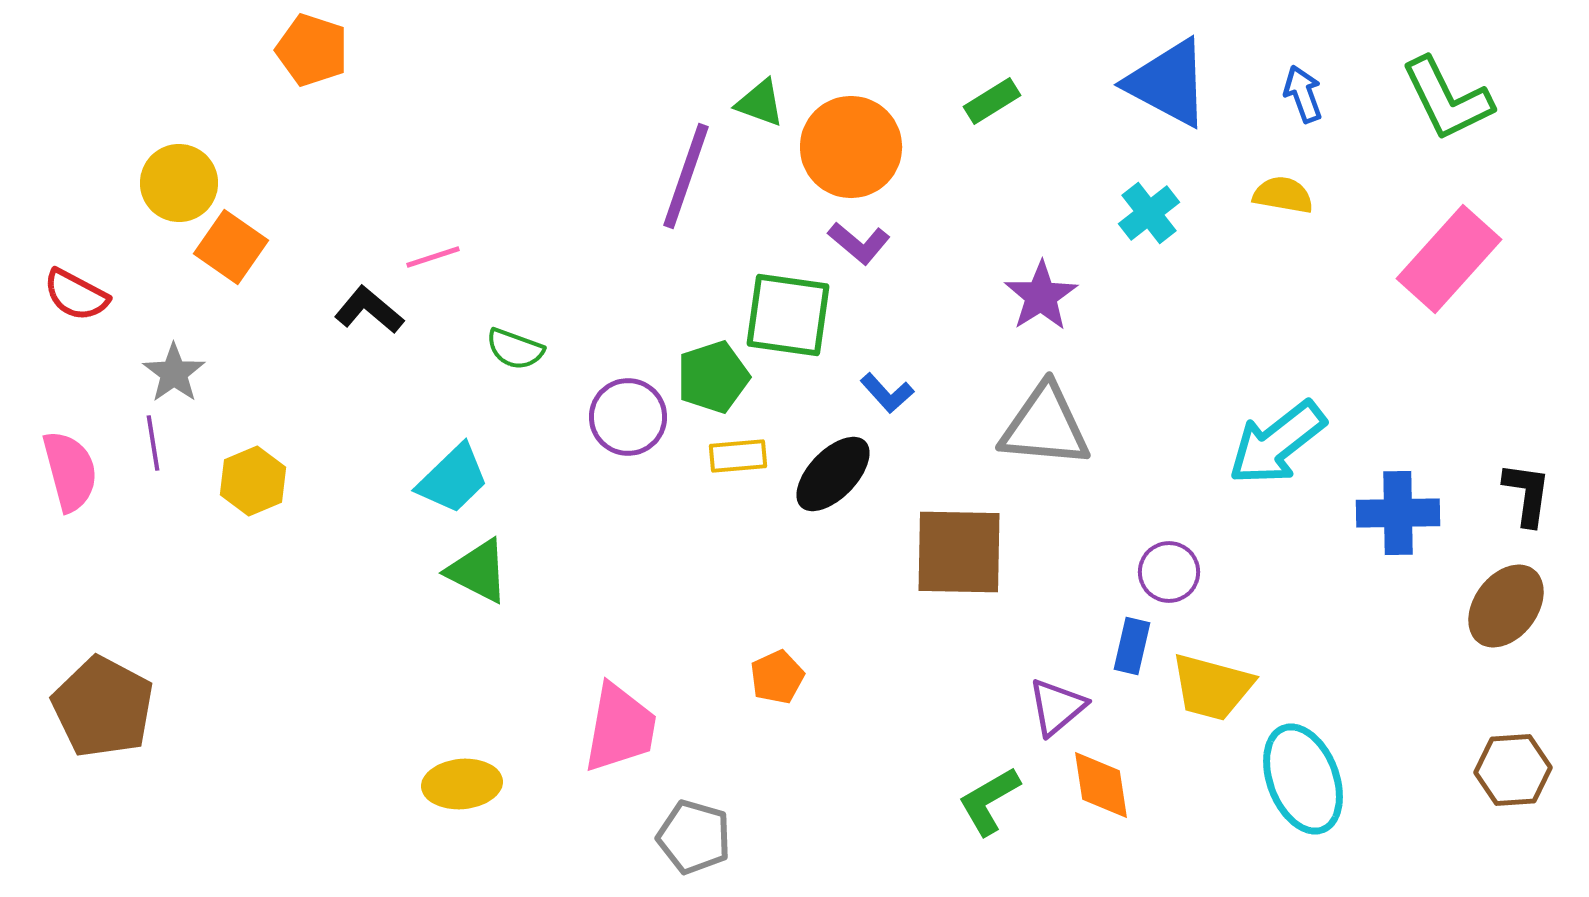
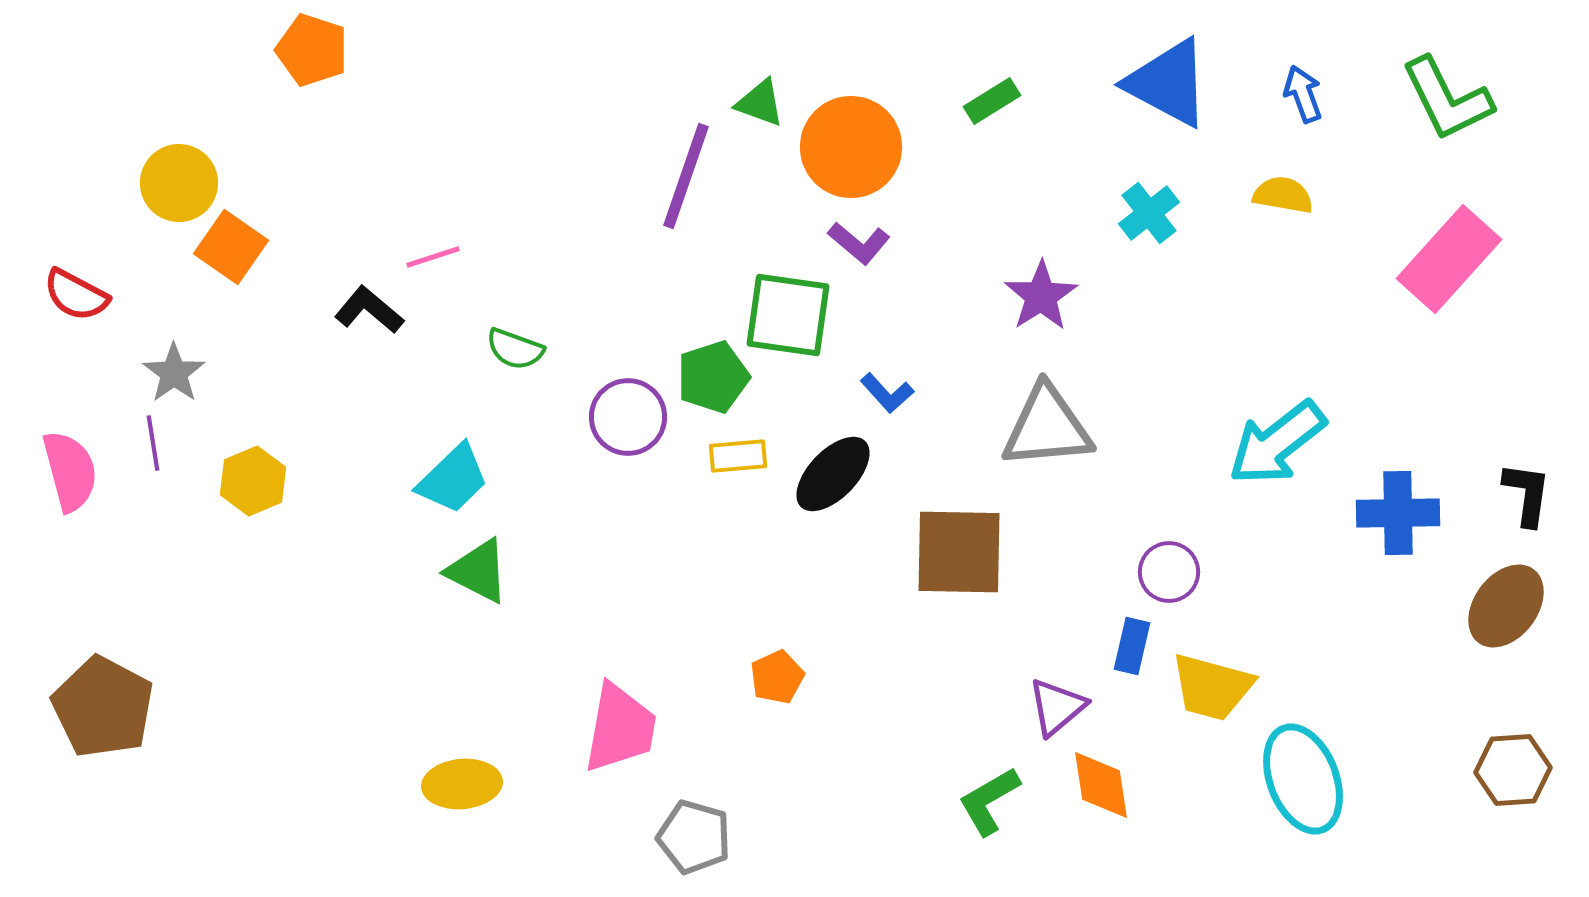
gray triangle at (1045, 426): moved 2 px right, 1 px down; rotated 10 degrees counterclockwise
